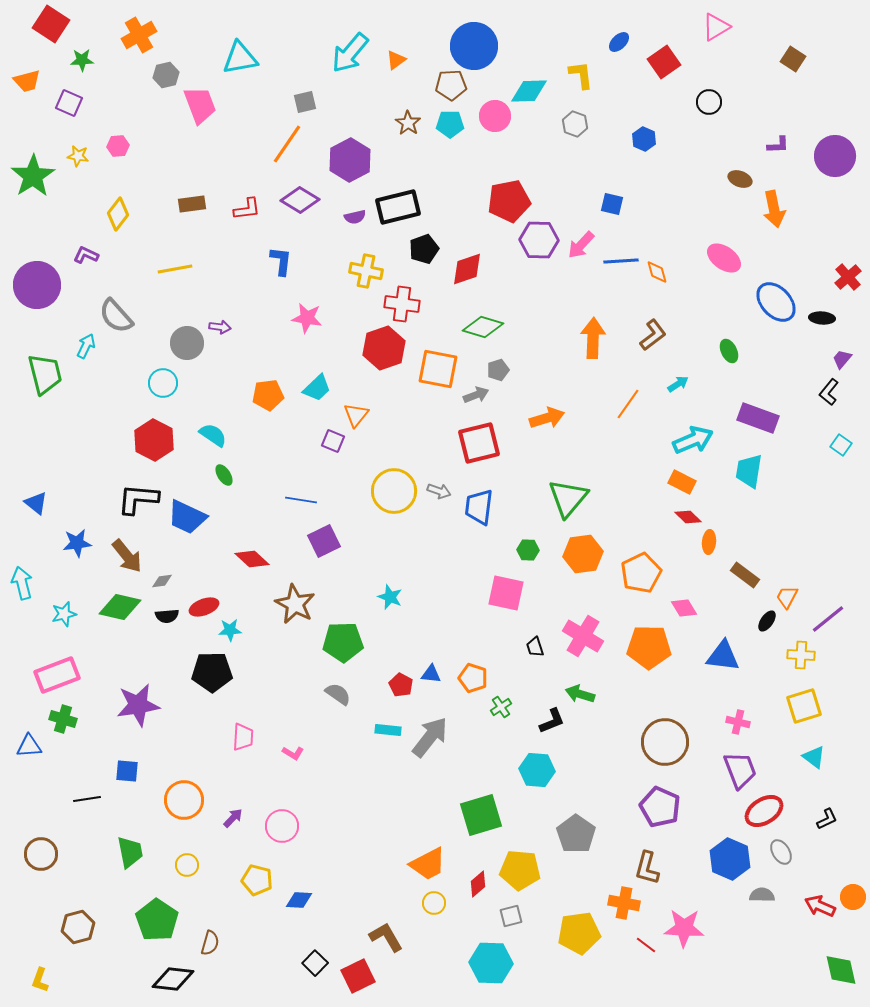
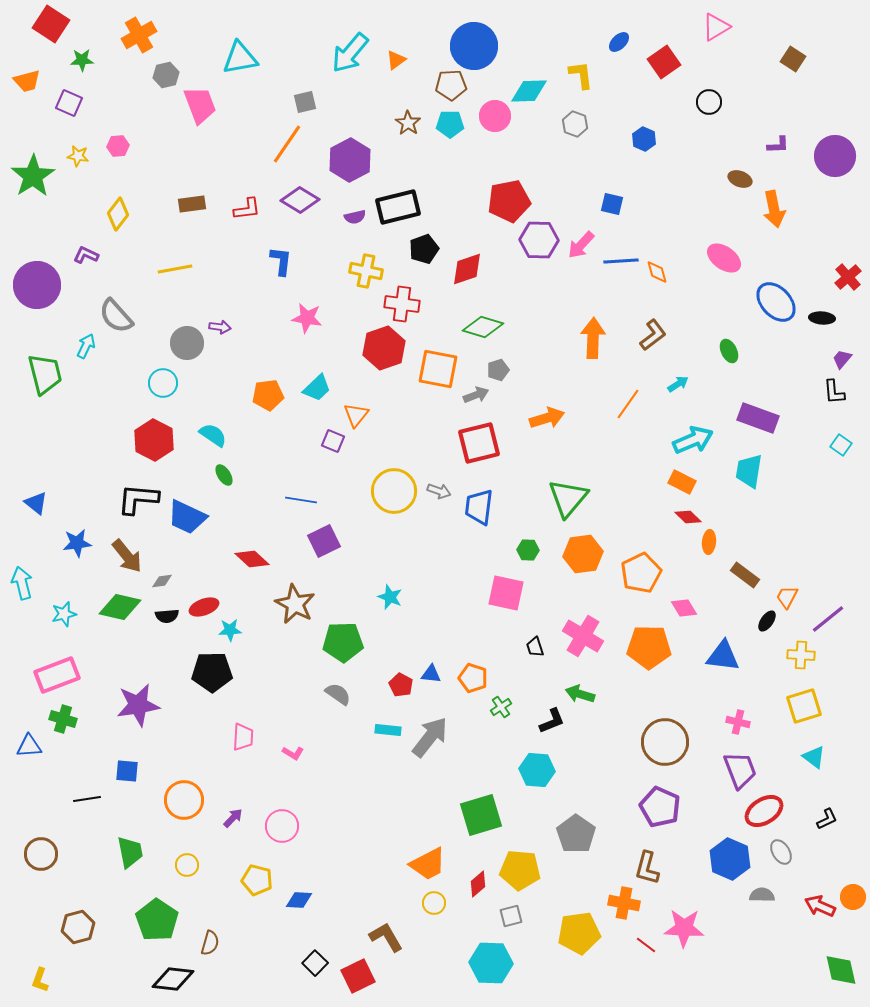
black L-shape at (829, 392): moved 5 px right; rotated 44 degrees counterclockwise
